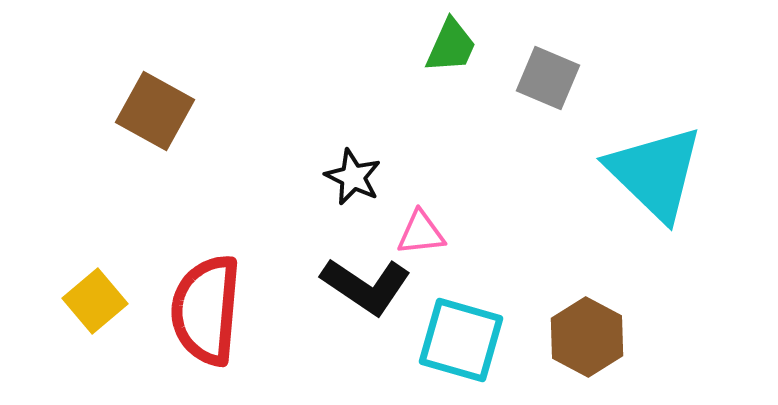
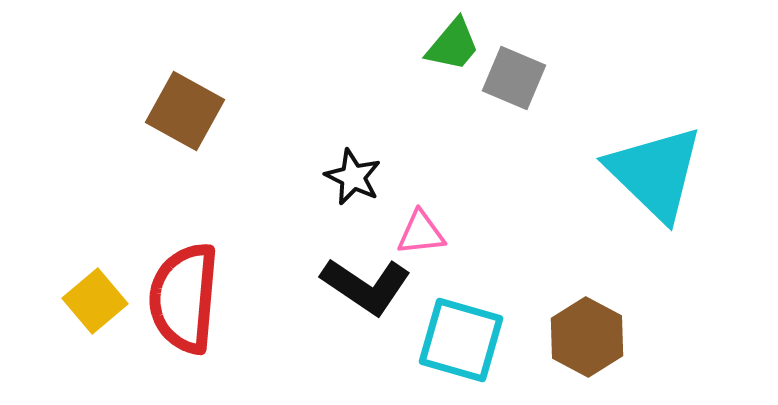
green trapezoid: moved 2 px right, 1 px up; rotated 16 degrees clockwise
gray square: moved 34 px left
brown square: moved 30 px right
red semicircle: moved 22 px left, 12 px up
